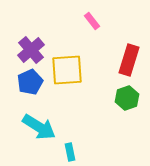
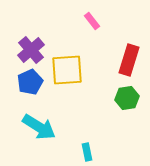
green hexagon: rotated 10 degrees clockwise
cyan rectangle: moved 17 px right
